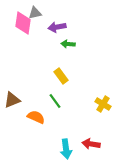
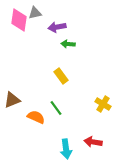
pink diamond: moved 4 px left, 3 px up
green line: moved 1 px right, 7 px down
red arrow: moved 2 px right, 2 px up
